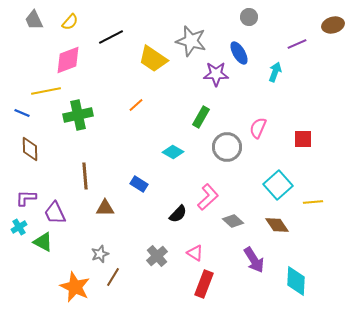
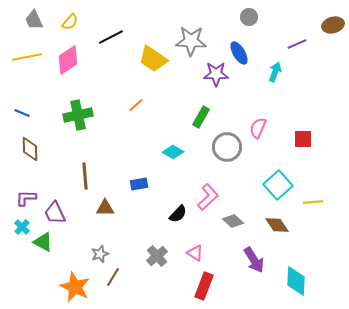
gray star at (191, 41): rotated 12 degrees counterclockwise
pink diamond at (68, 60): rotated 12 degrees counterclockwise
yellow line at (46, 91): moved 19 px left, 34 px up
blue rectangle at (139, 184): rotated 42 degrees counterclockwise
cyan cross at (19, 227): moved 3 px right; rotated 14 degrees counterclockwise
red rectangle at (204, 284): moved 2 px down
